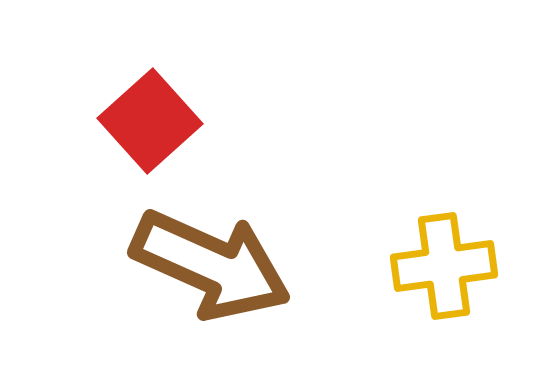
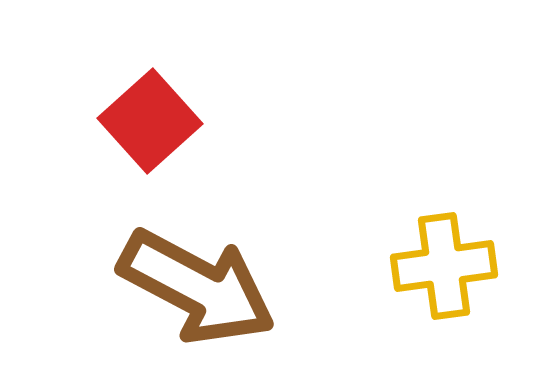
brown arrow: moved 14 px left, 22 px down; rotated 4 degrees clockwise
